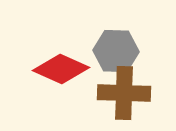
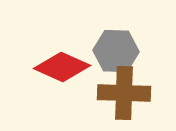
red diamond: moved 1 px right, 2 px up
